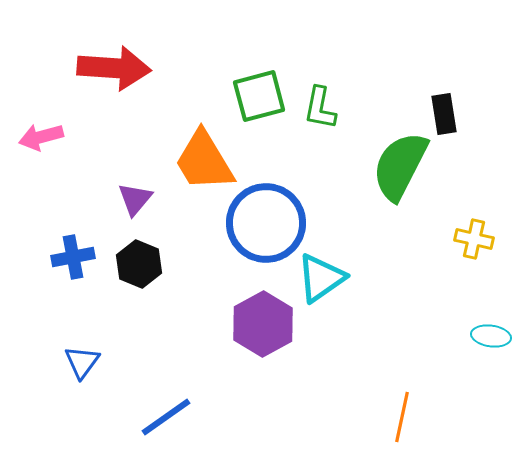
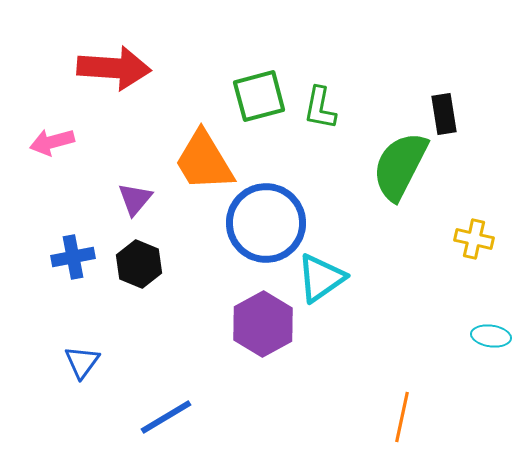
pink arrow: moved 11 px right, 5 px down
blue line: rotated 4 degrees clockwise
